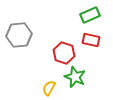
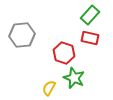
green rectangle: rotated 24 degrees counterclockwise
gray hexagon: moved 3 px right
red rectangle: moved 1 px left, 2 px up
green star: moved 1 px left, 1 px down
